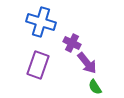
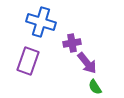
purple cross: rotated 36 degrees counterclockwise
purple rectangle: moved 10 px left, 4 px up
